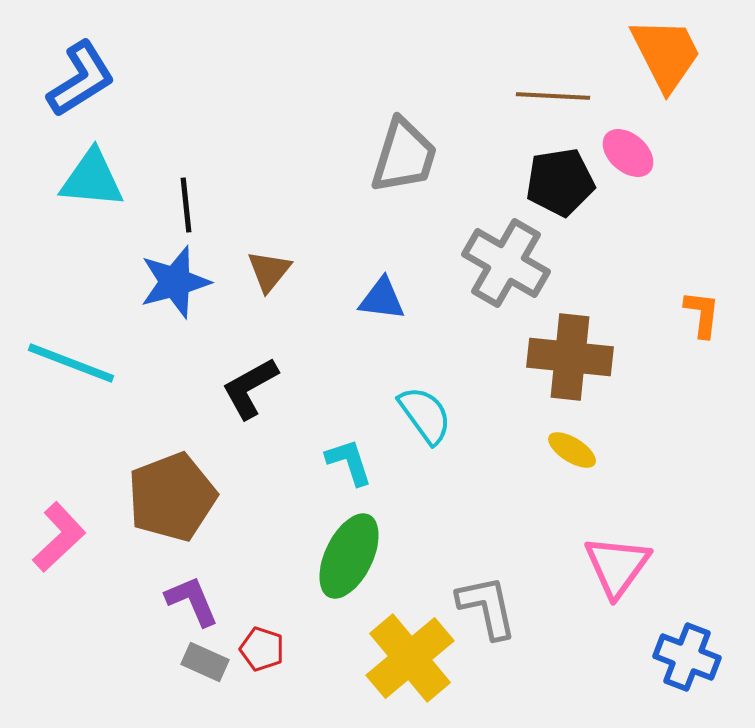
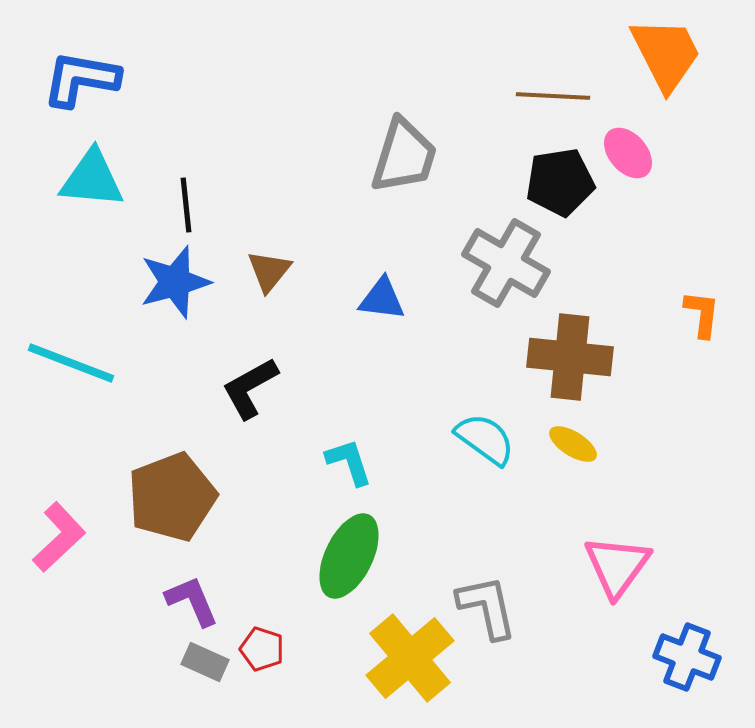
blue L-shape: rotated 138 degrees counterclockwise
pink ellipse: rotated 8 degrees clockwise
cyan semicircle: moved 60 px right, 24 px down; rotated 18 degrees counterclockwise
yellow ellipse: moved 1 px right, 6 px up
